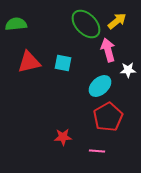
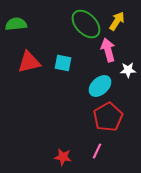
yellow arrow: rotated 18 degrees counterclockwise
red star: moved 20 px down; rotated 12 degrees clockwise
pink line: rotated 70 degrees counterclockwise
